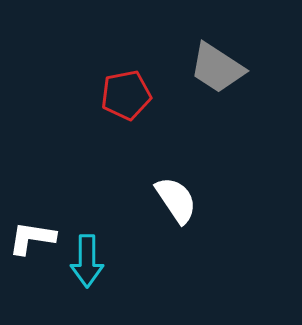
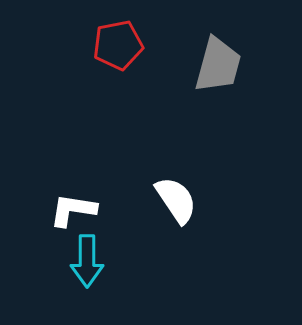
gray trapezoid: moved 1 px right, 3 px up; rotated 108 degrees counterclockwise
red pentagon: moved 8 px left, 50 px up
white L-shape: moved 41 px right, 28 px up
